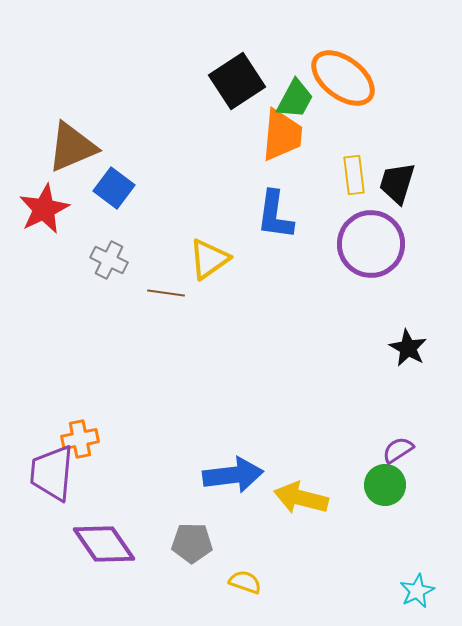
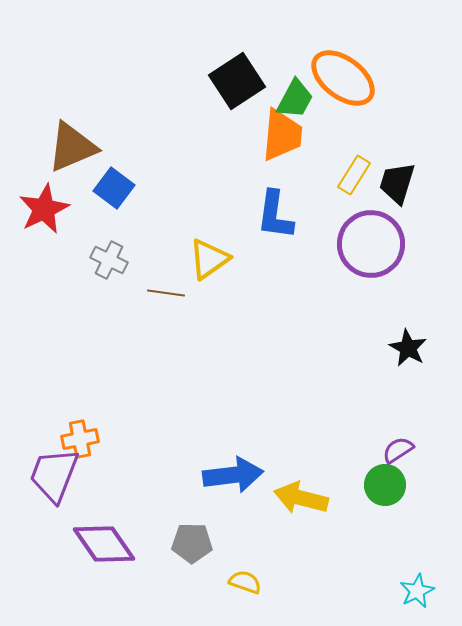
yellow rectangle: rotated 39 degrees clockwise
purple trapezoid: moved 2 px right, 2 px down; rotated 16 degrees clockwise
